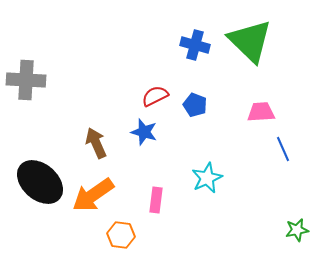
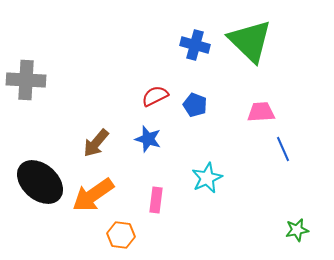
blue star: moved 4 px right, 7 px down
brown arrow: rotated 116 degrees counterclockwise
